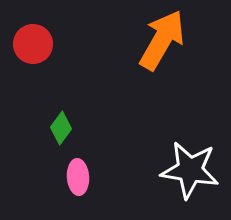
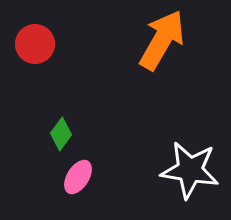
red circle: moved 2 px right
green diamond: moved 6 px down
pink ellipse: rotated 36 degrees clockwise
